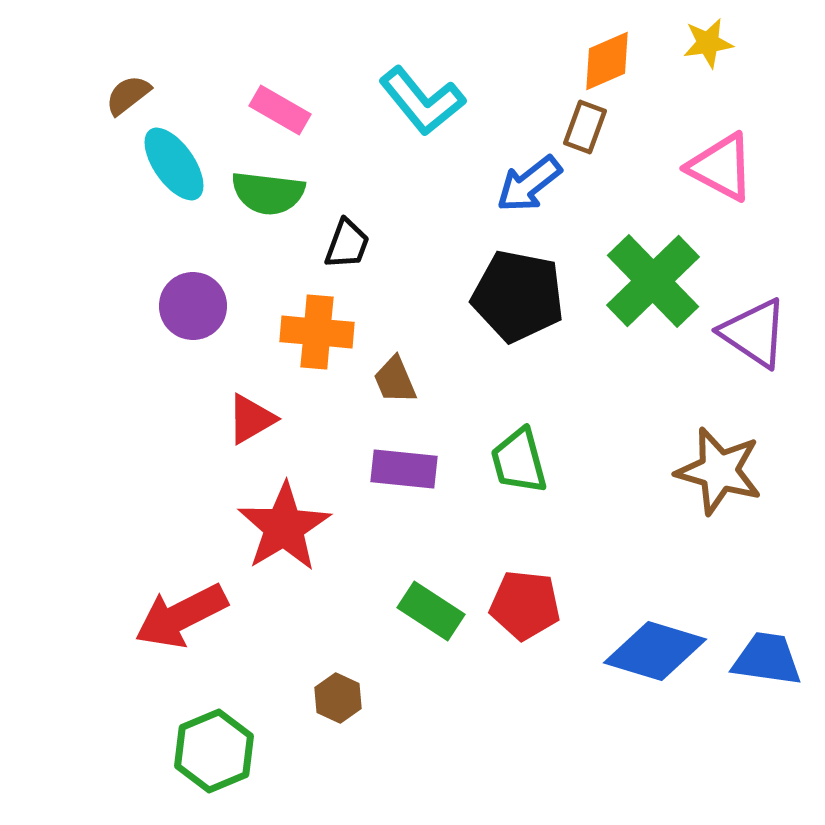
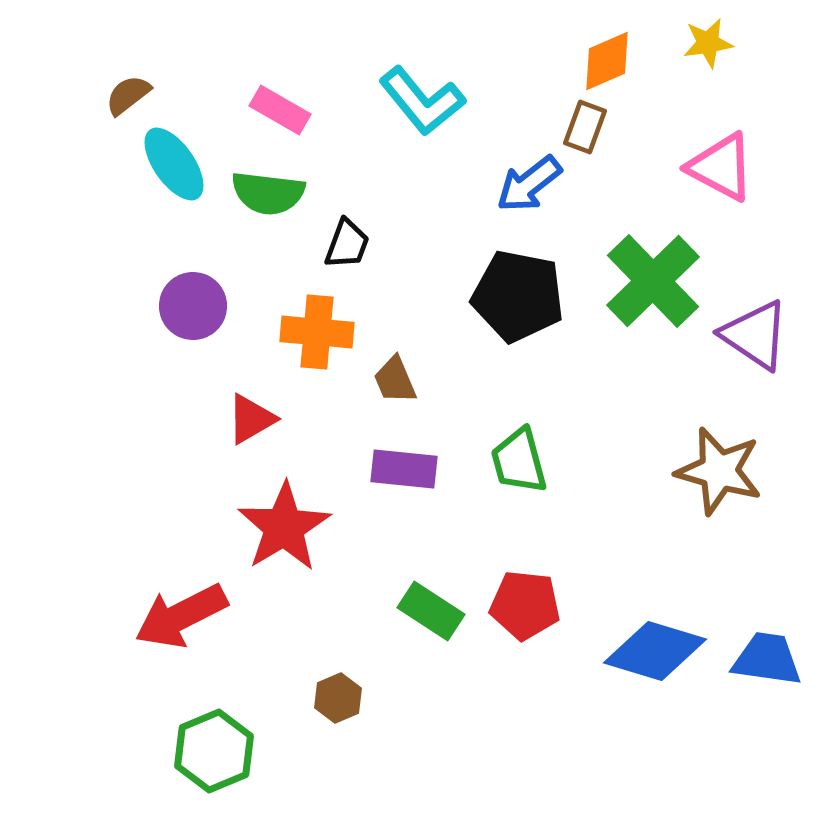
purple triangle: moved 1 px right, 2 px down
brown hexagon: rotated 12 degrees clockwise
